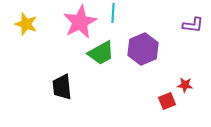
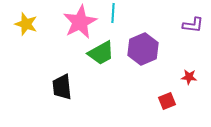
red star: moved 4 px right, 8 px up
